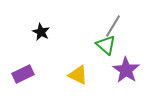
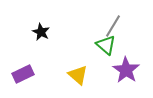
yellow triangle: rotated 15 degrees clockwise
